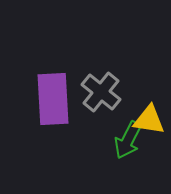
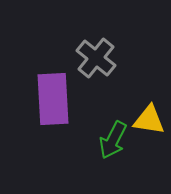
gray cross: moved 5 px left, 34 px up
green arrow: moved 15 px left
